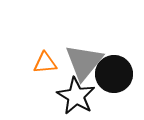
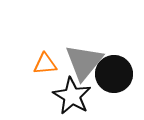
orange triangle: moved 1 px down
black star: moved 4 px left
